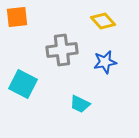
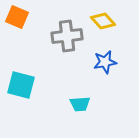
orange square: rotated 30 degrees clockwise
gray cross: moved 5 px right, 14 px up
cyan square: moved 2 px left, 1 px down; rotated 12 degrees counterclockwise
cyan trapezoid: rotated 30 degrees counterclockwise
